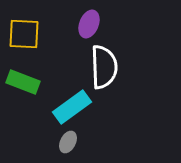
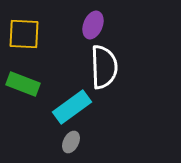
purple ellipse: moved 4 px right, 1 px down
green rectangle: moved 2 px down
gray ellipse: moved 3 px right
